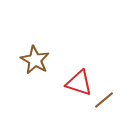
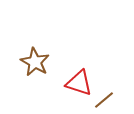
brown star: moved 2 px down
